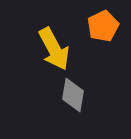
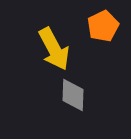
gray diamond: rotated 8 degrees counterclockwise
